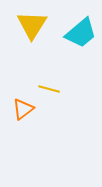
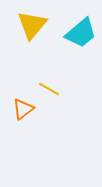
yellow triangle: rotated 8 degrees clockwise
yellow line: rotated 15 degrees clockwise
